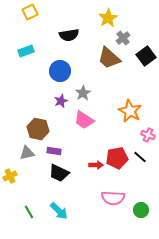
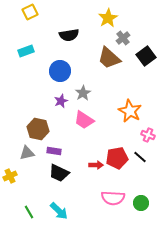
green circle: moved 7 px up
